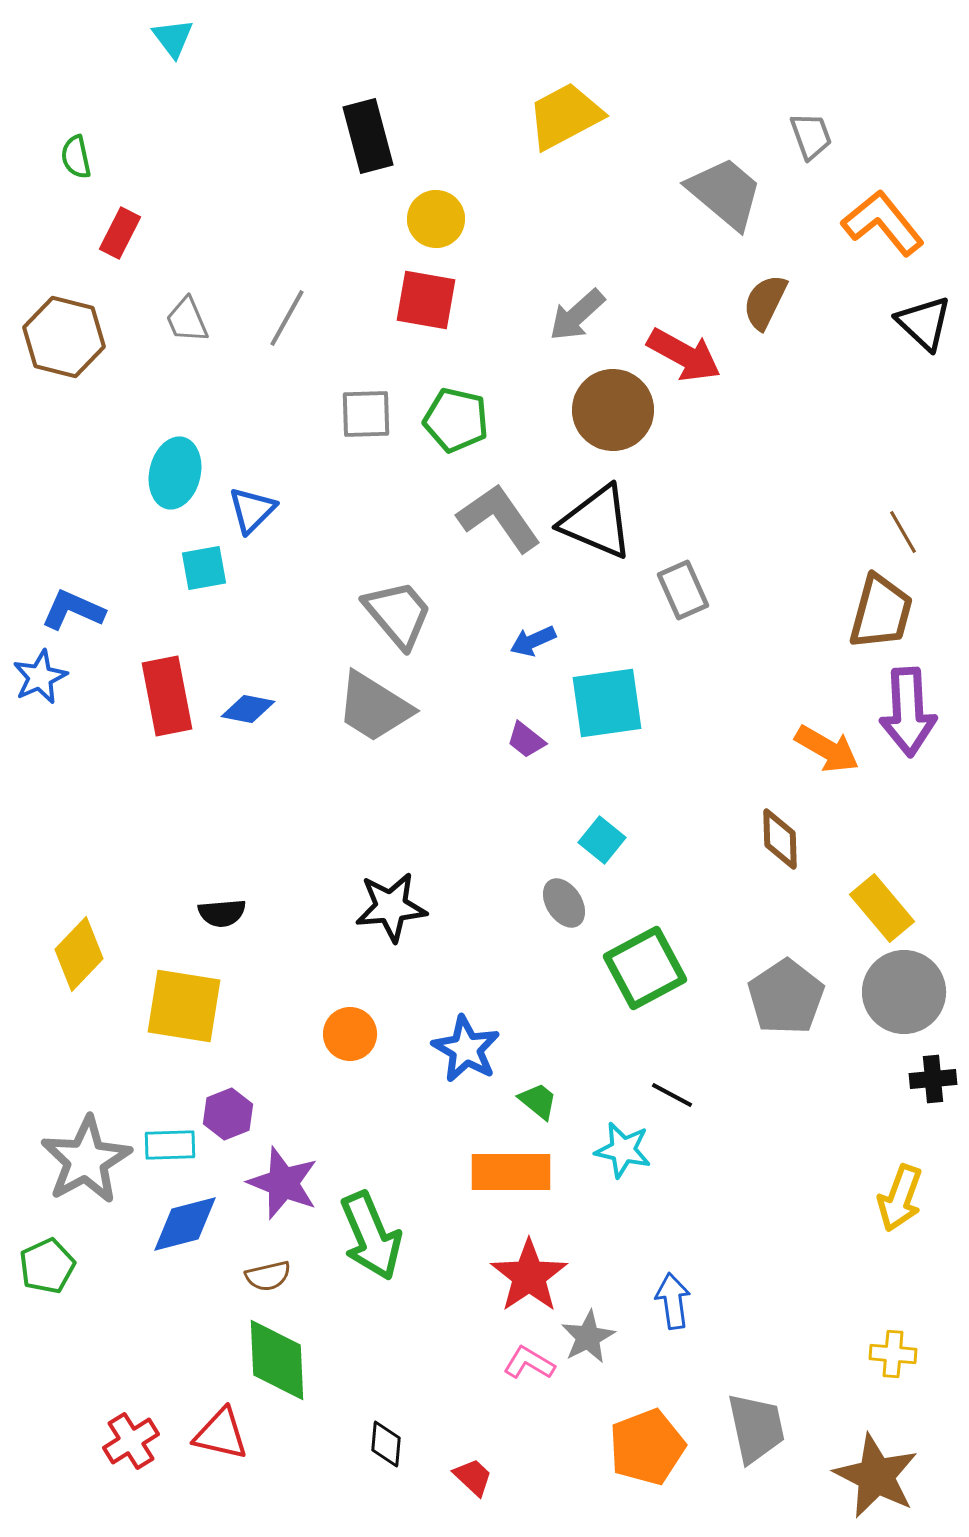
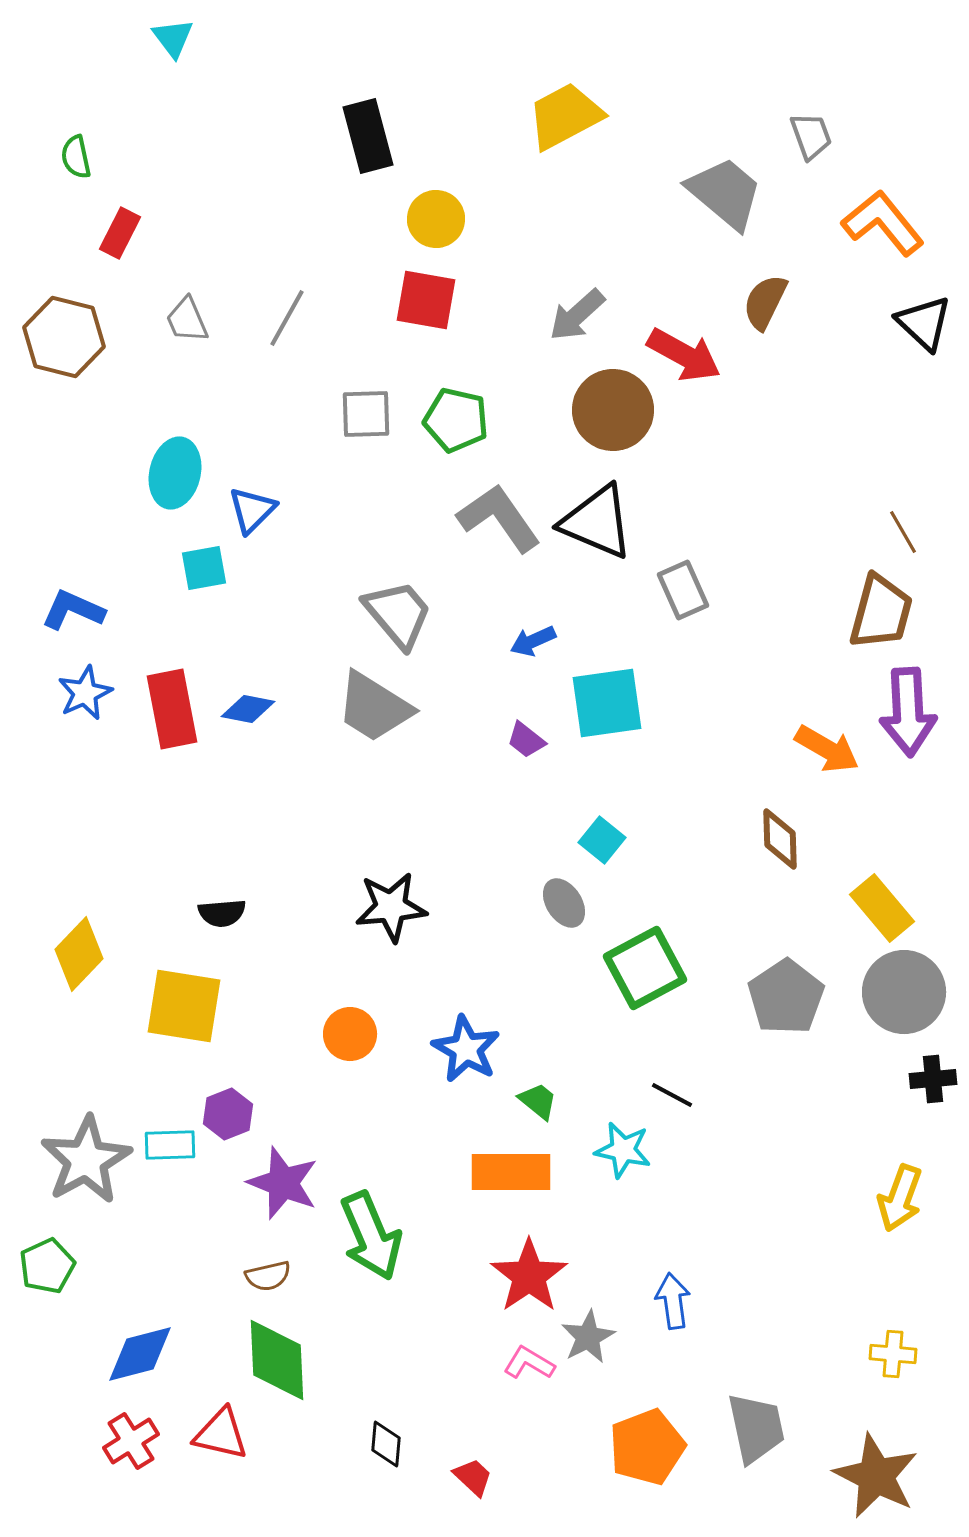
blue star at (40, 677): moved 45 px right, 16 px down
red rectangle at (167, 696): moved 5 px right, 13 px down
blue diamond at (185, 1224): moved 45 px left, 130 px down
